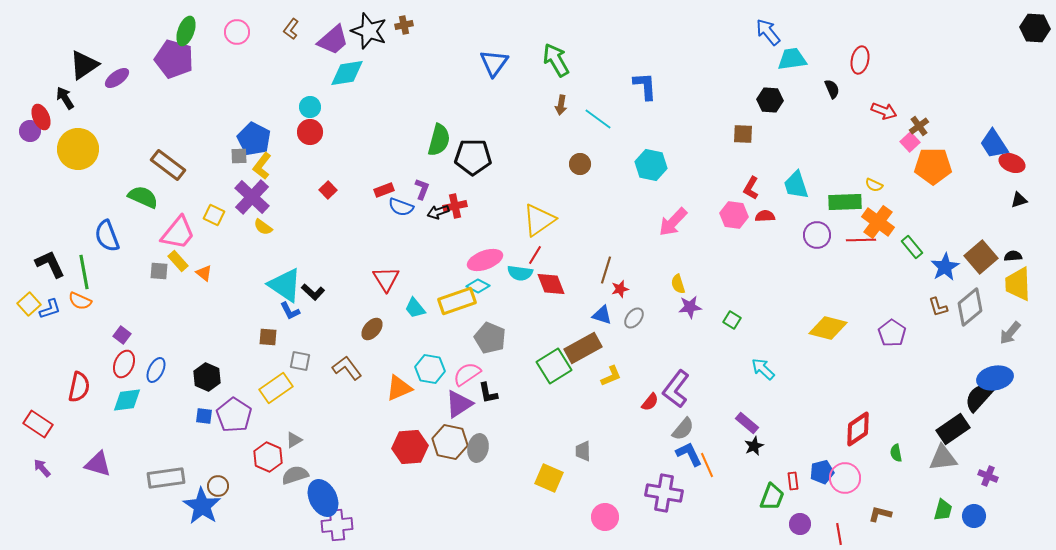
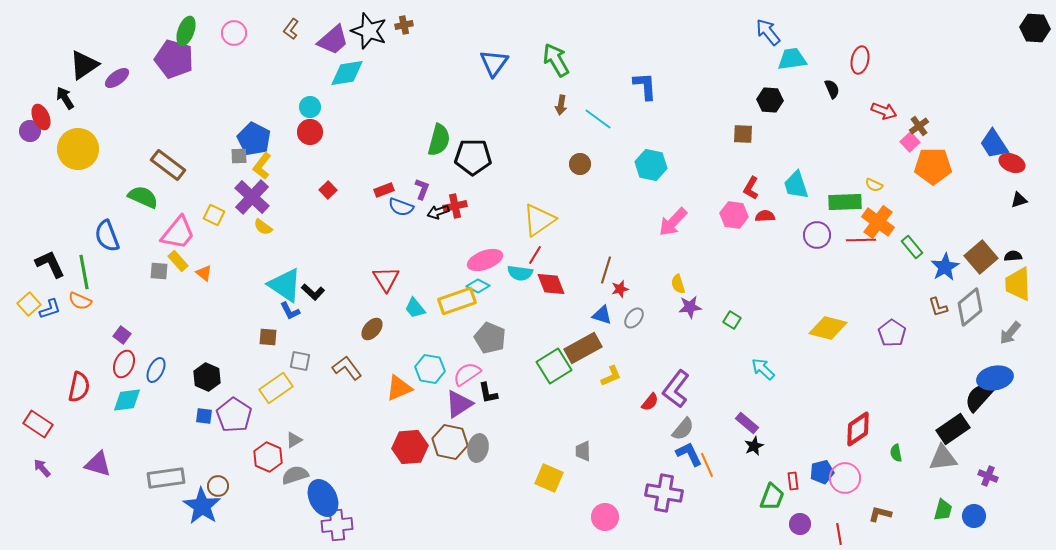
pink circle at (237, 32): moved 3 px left, 1 px down
